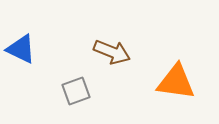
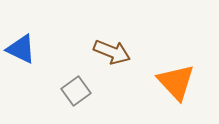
orange triangle: rotated 39 degrees clockwise
gray square: rotated 16 degrees counterclockwise
